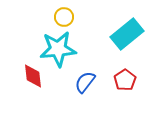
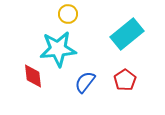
yellow circle: moved 4 px right, 3 px up
